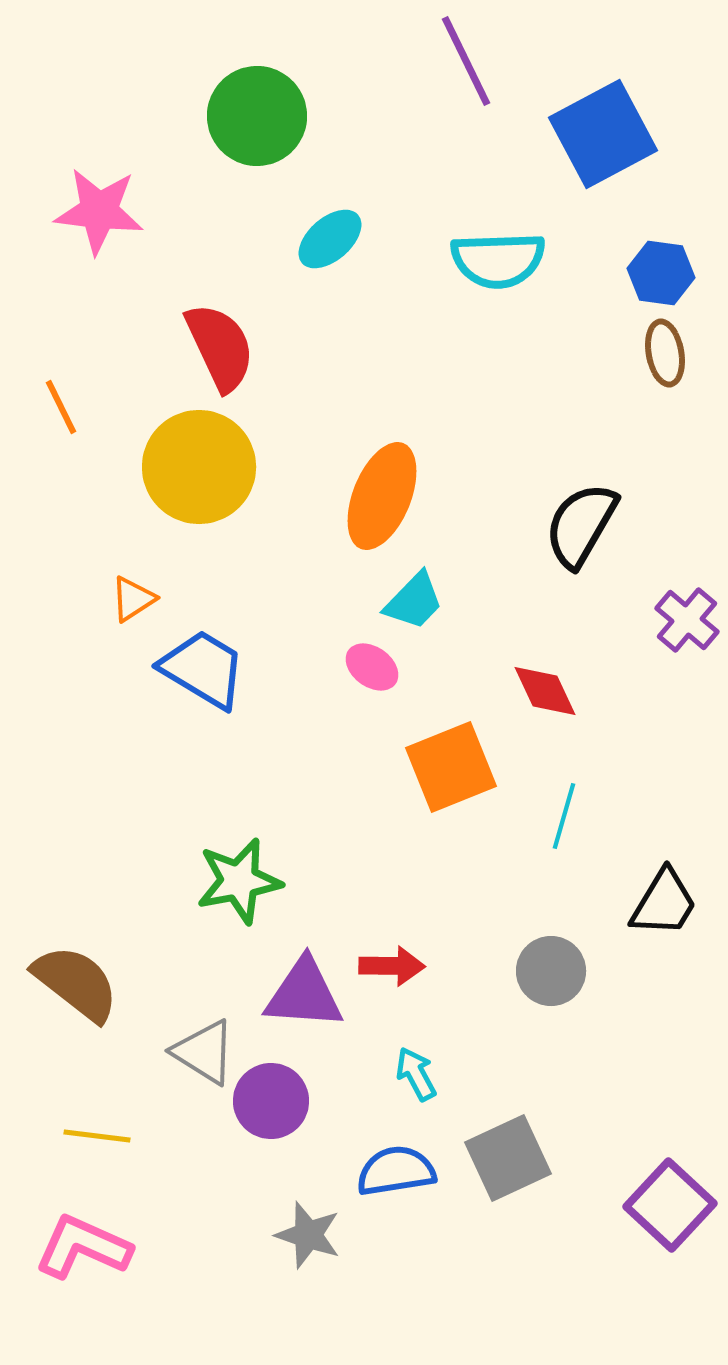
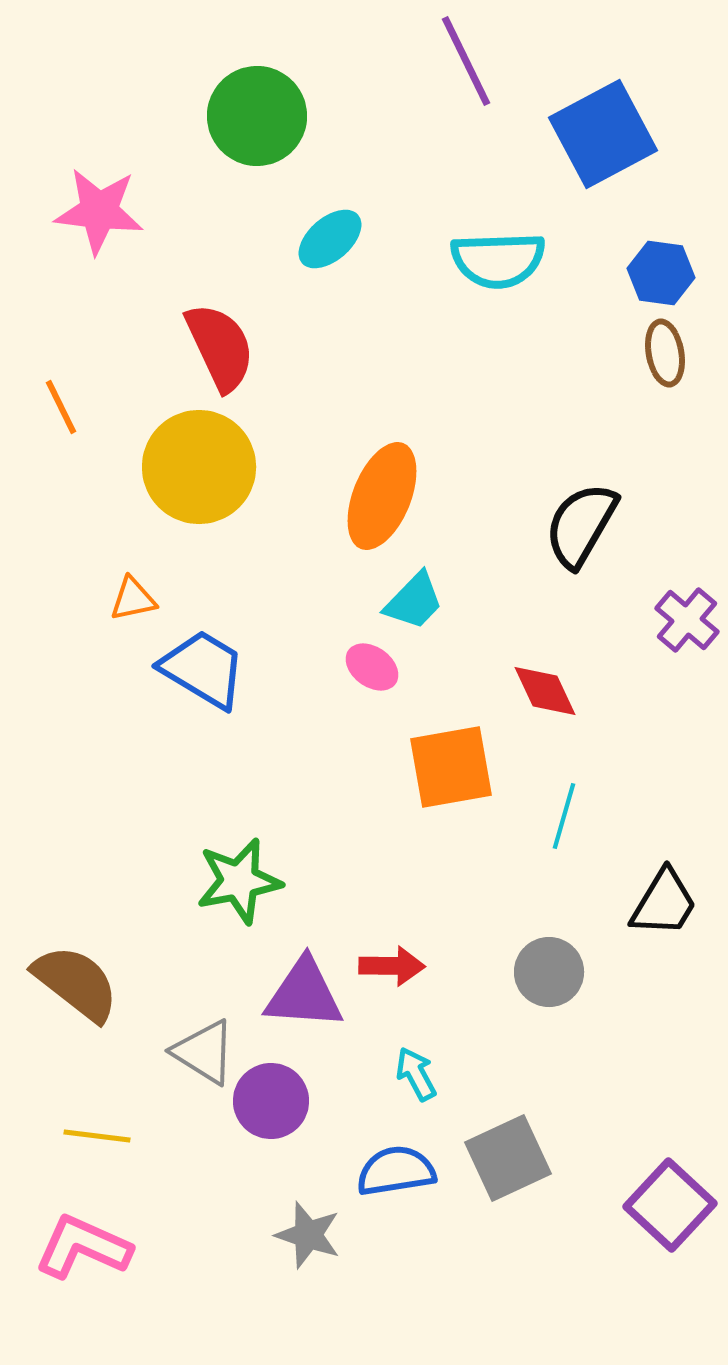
orange triangle: rotated 21 degrees clockwise
orange square: rotated 12 degrees clockwise
gray circle: moved 2 px left, 1 px down
